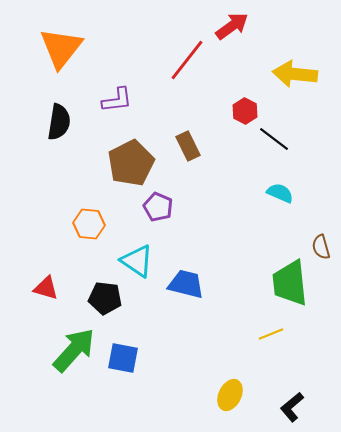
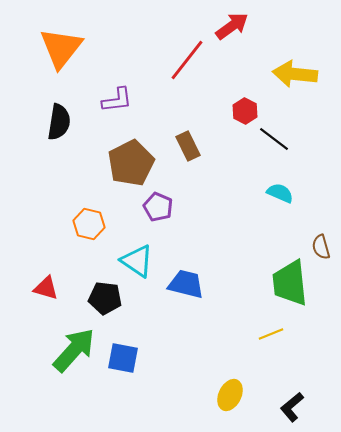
orange hexagon: rotated 8 degrees clockwise
